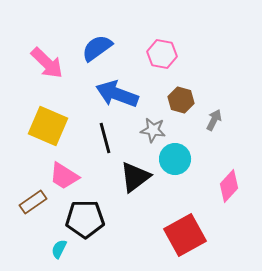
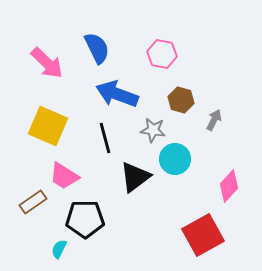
blue semicircle: rotated 100 degrees clockwise
red square: moved 18 px right
